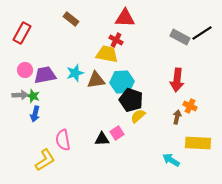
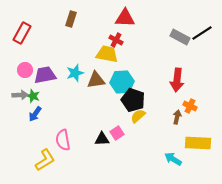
brown rectangle: rotated 70 degrees clockwise
black pentagon: moved 2 px right
blue arrow: rotated 21 degrees clockwise
cyan arrow: moved 2 px right, 1 px up
